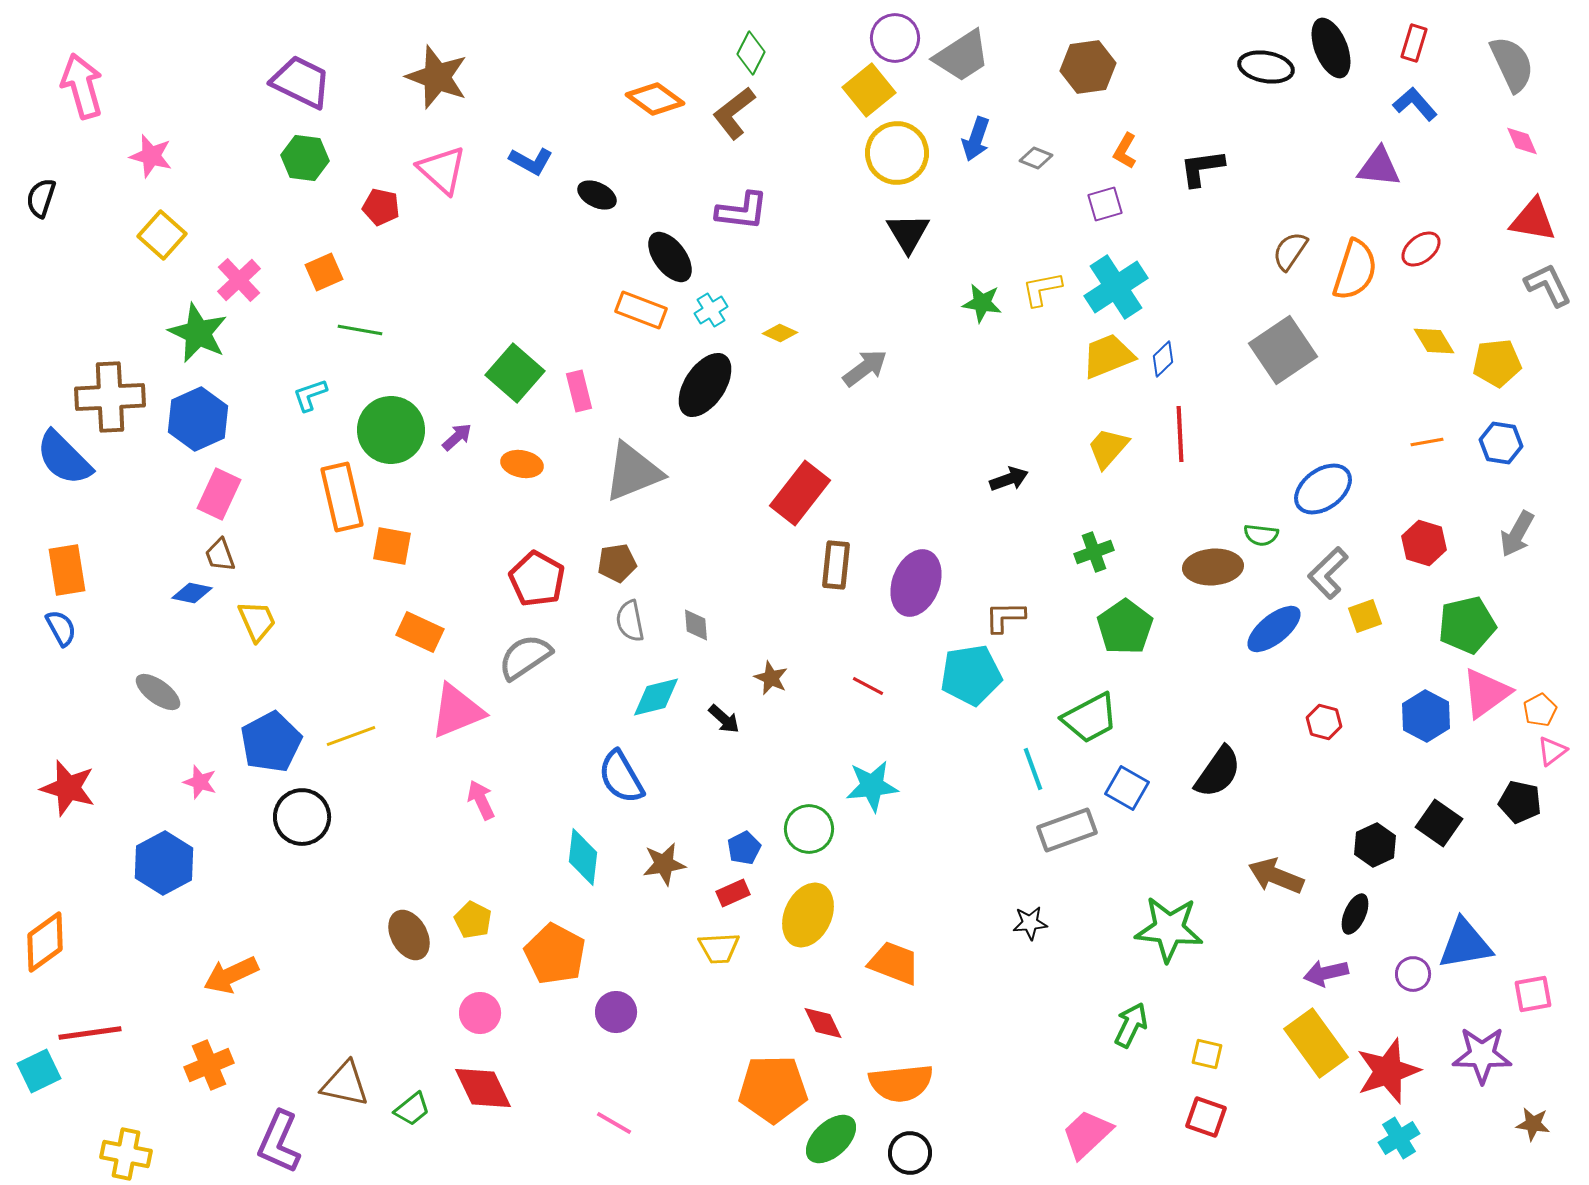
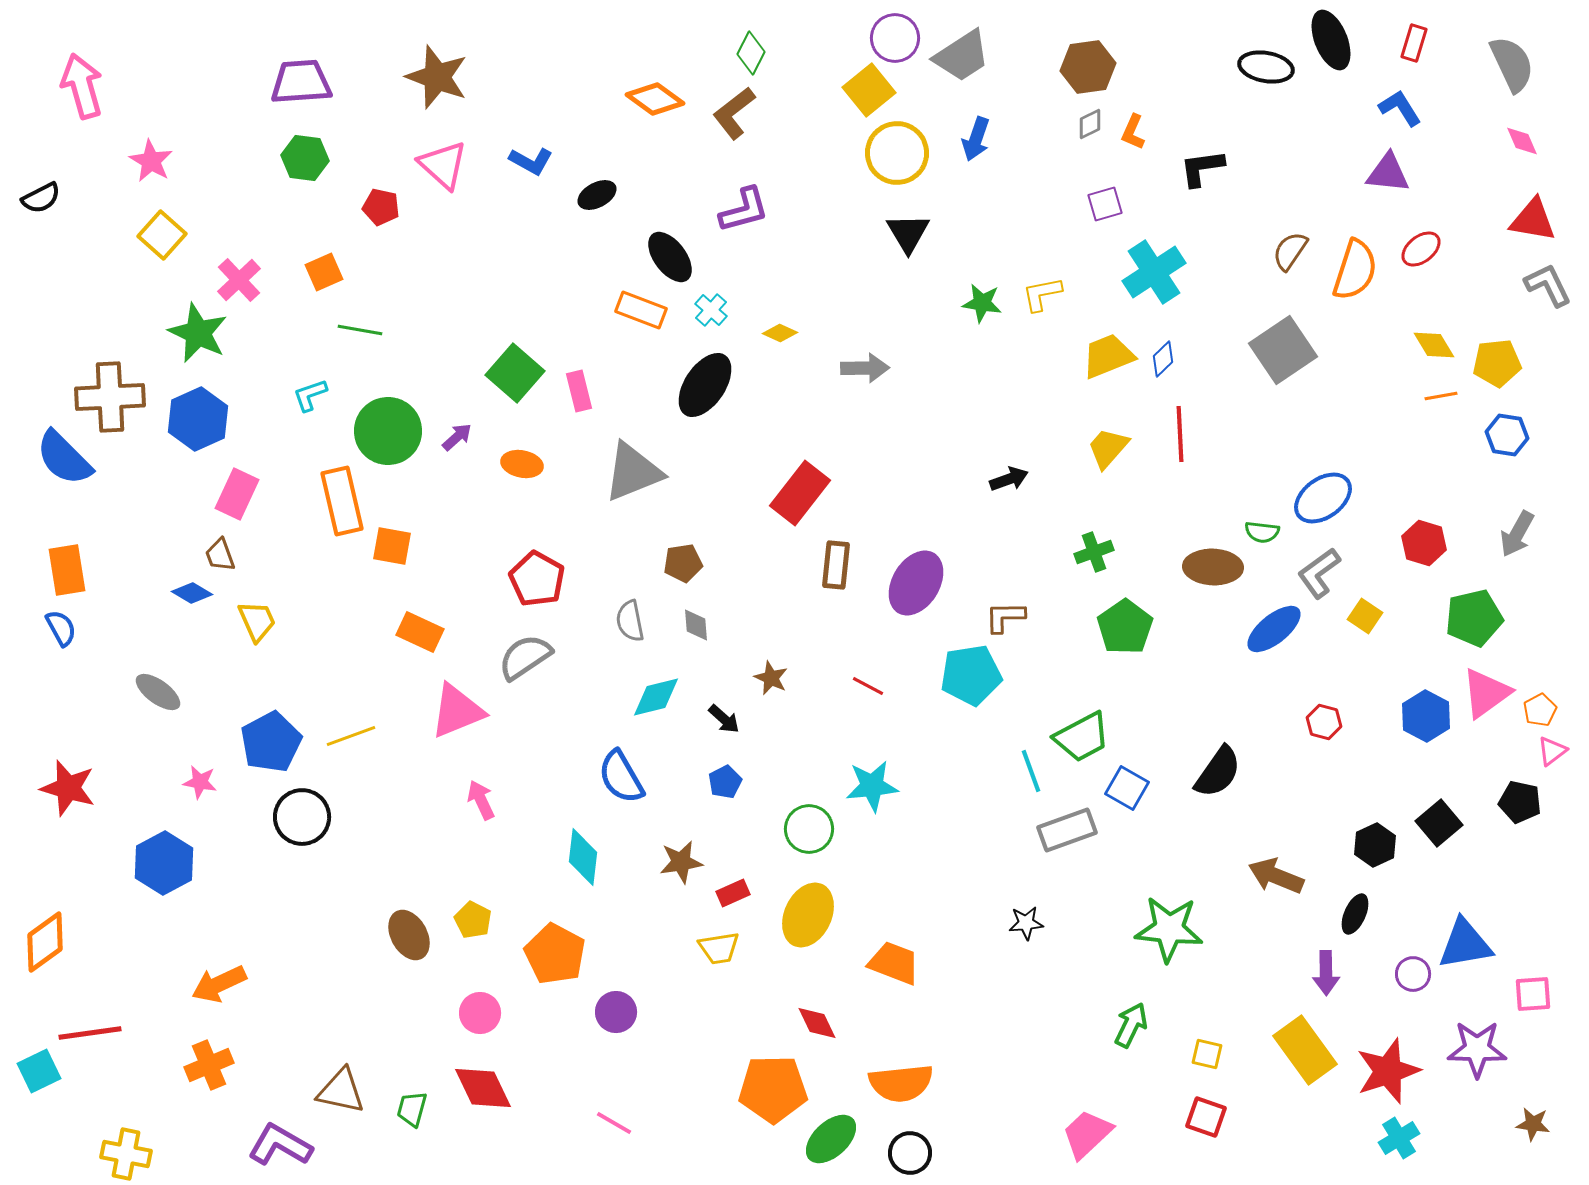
black ellipse at (1331, 48): moved 8 px up
purple trapezoid at (301, 82): rotated 30 degrees counterclockwise
blue L-shape at (1415, 104): moved 15 px left, 4 px down; rotated 9 degrees clockwise
orange L-shape at (1125, 151): moved 8 px right, 19 px up; rotated 6 degrees counterclockwise
pink star at (151, 156): moved 5 px down; rotated 15 degrees clockwise
gray diamond at (1036, 158): moved 54 px right, 34 px up; rotated 48 degrees counterclockwise
purple triangle at (1379, 167): moved 9 px right, 6 px down
pink triangle at (442, 170): moved 1 px right, 5 px up
black ellipse at (597, 195): rotated 54 degrees counterclockwise
black semicircle at (41, 198): rotated 135 degrees counterclockwise
purple L-shape at (742, 211): moved 2 px right, 1 px up; rotated 22 degrees counterclockwise
cyan cross at (1116, 287): moved 38 px right, 15 px up
yellow L-shape at (1042, 289): moved 5 px down
cyan cross at (711, 310): rotated 16 degrees counterclockwise
yellow diamond at (1434, 341): moved 4 px down
gray arrow at (865, 368): rotated 36 degrees clockwise
green circle at (391, 430): moved 3 px left, 1 px down
orange line at (1427, 442): moved 14 px right, 46 px up
blue hexagon at (1501, 443): moved 6 px right, 8 px up
blue ellipse at (1323, 489): moved 9 px down
pink rectangle at (219, 494): moved 18 px right
orange rectangle at (342, 497): moved 4 px down
green semicircle at (1261, 535): moved 1 px right, 3 px up
brown pentagon at (617, 563): moved 66 px right
brown ellipse at (1213, 567): rotated 6 degrees clockwise
gray L-shape at (1328, 573): moved 9 px left; rotated 8 degrees clockwise
purple ellipse at (916, 583): rotated 10 degrees clockwise
blue diamond at (192, 593): rotated 18 degrees clockwise
yellow square at (1365, 616): rotated 36 degrees counterclockwise
green pentagon at (1467, 625): moved 7 px right, 7 px up
green trapezoid at (1090, 718): moved 8 px left, 19 px down
cyan line at (1033, 769): moved 2 px left, 2 px down
pink star at (200, 782): rotated 8 degrees counterclockwise
black square at (1439, 823): rotated 15 degrees clockwise
blue pentagon at (744, 848): moved 19 px left, 66 px up
brown star at (664, 864): moved 17 px right, 2 px up
black star at (1030, 923): moved 4 px left
yellow trapezoid at (719, 948): rotated 6 degrees counterclockwise
purple arrow at (1326, 973): rotated 78 degrees counterclockwise
orange arrow at (231, 975): moved 12 px left, 9 px down
pink square at (1533, 994): rotated 6 degrees clockwise
red diamond at (823, 1023): moved 6 px left
yellow rectangle at (1316, 1043): moved 11 px left, 7 px down
purple star at (1482, 1055): moved 5 px left, 6 px up
brown triangle at (345, 1084): moved 4 px left, 7 px down
green trapezoid at (412, 1109): rotated 144 degrees clockwise
purple L-shape at (279, 1142): moved 1 px right, 3 px down; rotated 96 degrees clockwise
